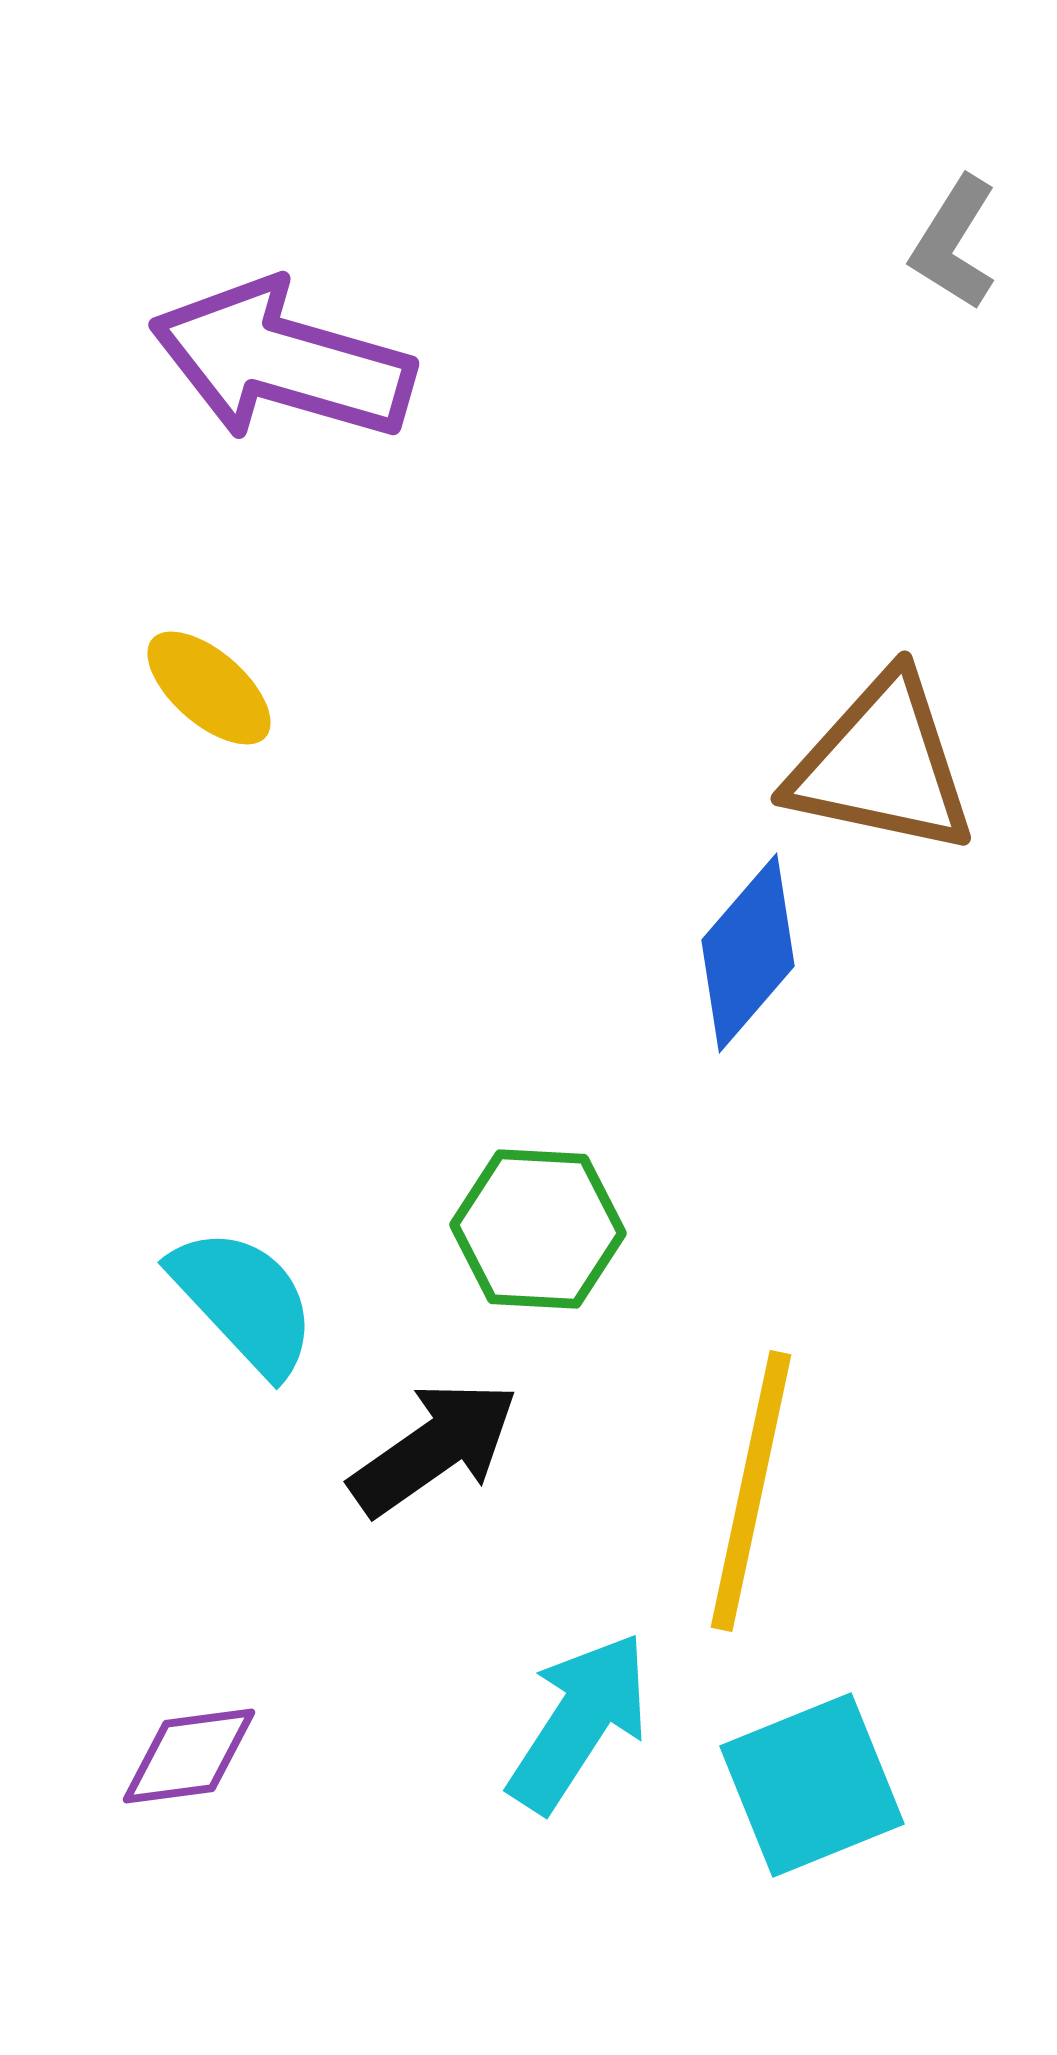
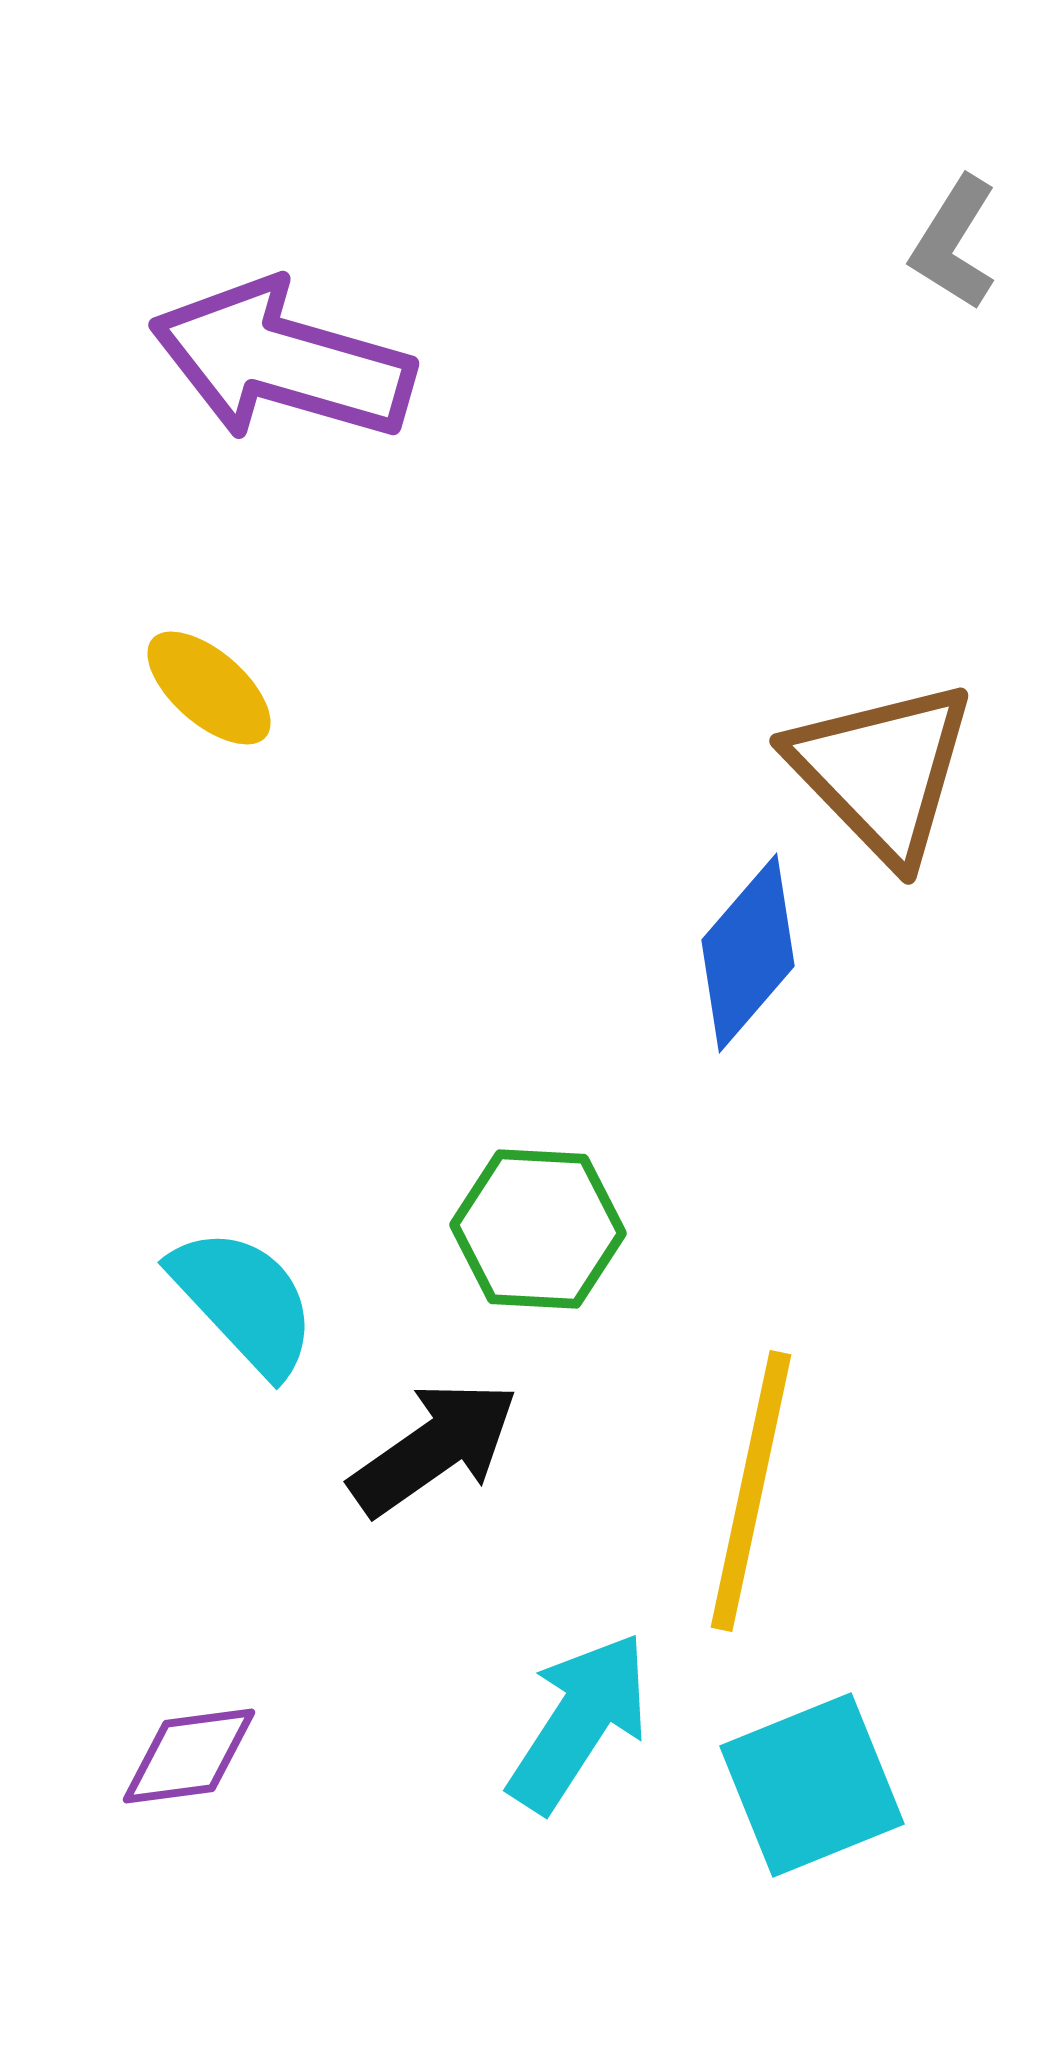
brown triangle: moved 6 px down; rotated 34 degrees clockwise
